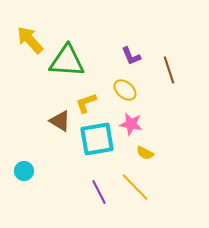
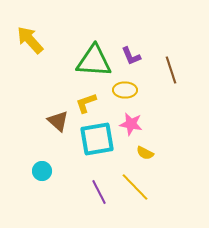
green triangle: moved 27 px right
brown line: moved 2 px right
yellow ellipse: rotated 40 degrees counterclockwise
brown triangle: moved 2 px left; rotated 10 degrees clockwise
cyan circle: moved 18 px right
